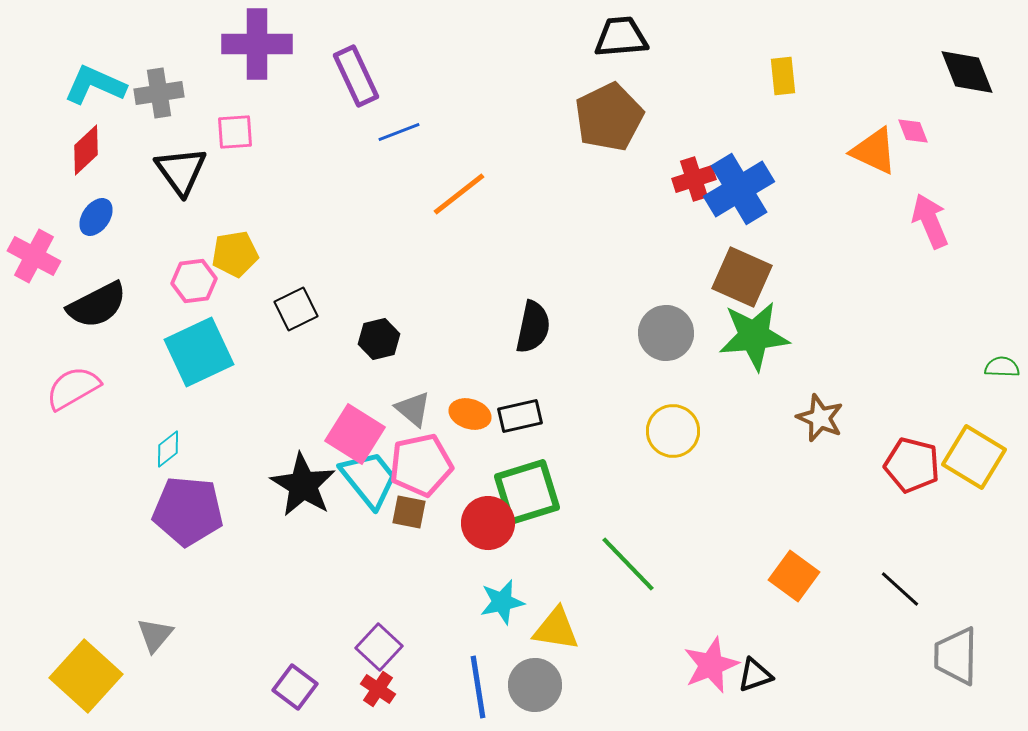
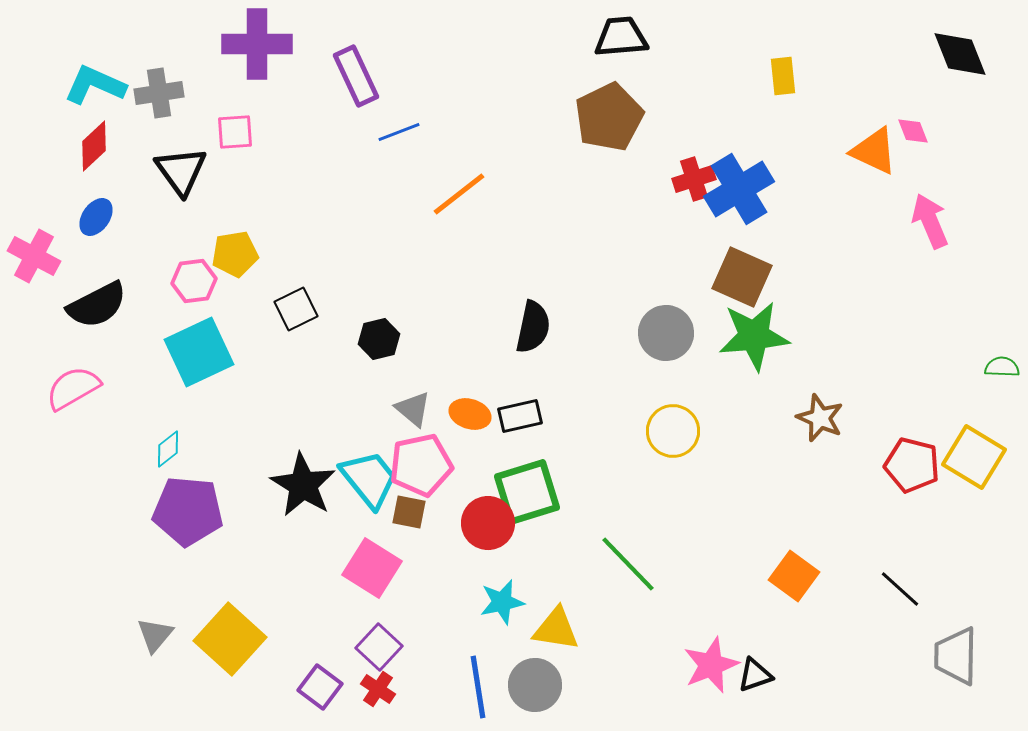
black diamond at (967, 72): moved 7 px left, 18 px up
red diamond at (86, 150): moved 8 px right, 4 px up
pink square at (355, 434): moved 17 px right, 134 px down
yellow square at (86, 676): moved 144 px right, 37 px up
purple square at (295, 687): moved 25 px right
